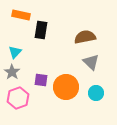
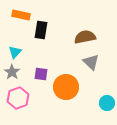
purple square: moved 6 px up
cyan circle: moved 11 px right, 10 px down
